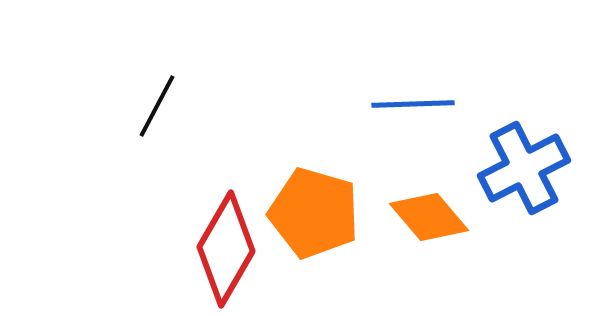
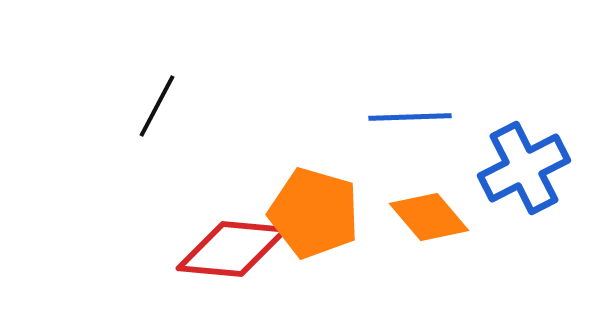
blue line: moved 3 px left, 13 px down
red diamond: moved 6 px right; rotated 65 degrees clockwise
